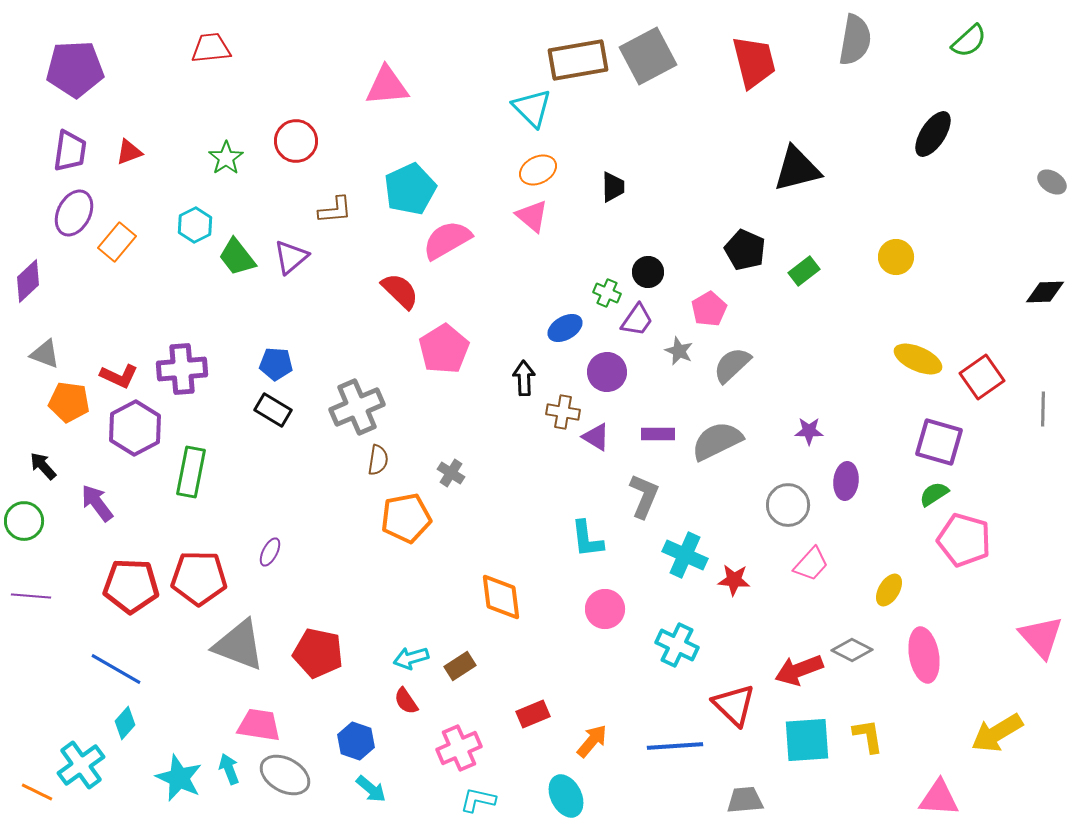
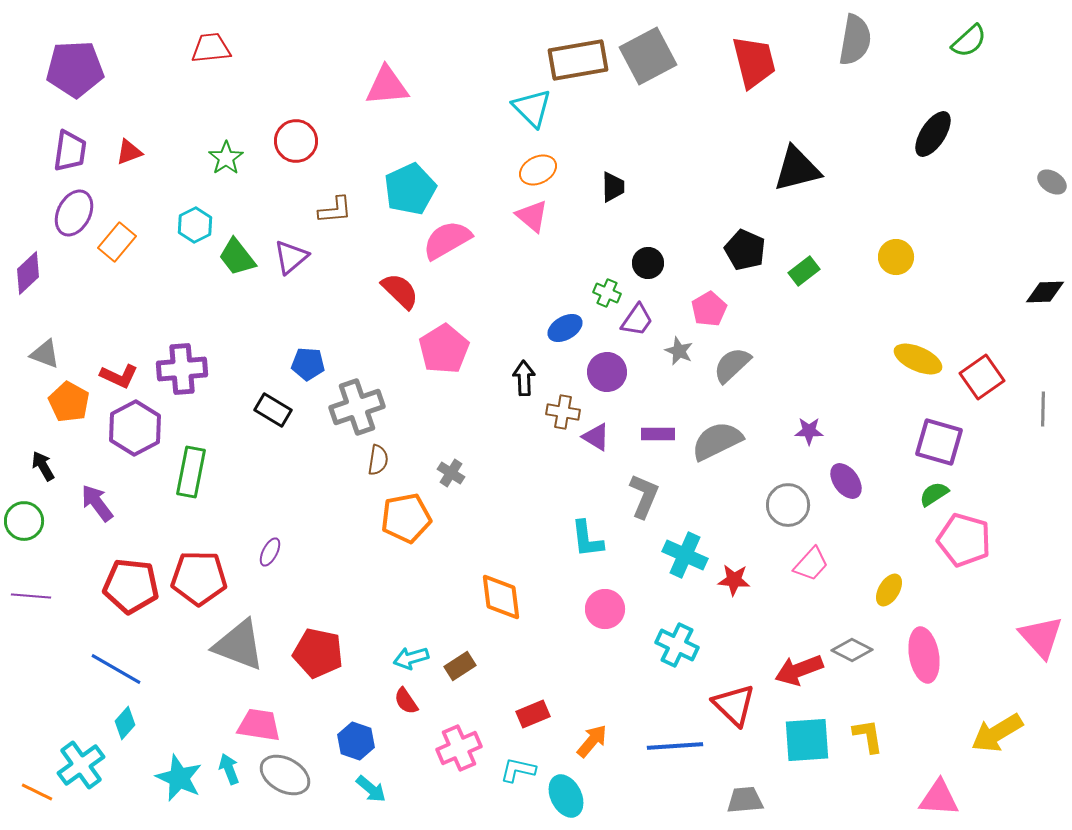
black circle at (648, 272): moved 9 px up
purple diamond at (28, 281): moved 8 px up
blue pentagon at (276, 364): moved 32 px right
orange pentagon at (69, 402): rotated 21 degrees clockwise
gray cross at (357, 407): rotated 4 degrees clockwise
black arrow at (43, 466): rotated 12 degrees clockwise
purple ellipse at (846, 481): rotated 42 degrees counterclockwise
red pentagon at (131, 586): rotated 4 degrees clockwise
cyan L-shape at (478, 800): moved 40 px right, 30 px up
